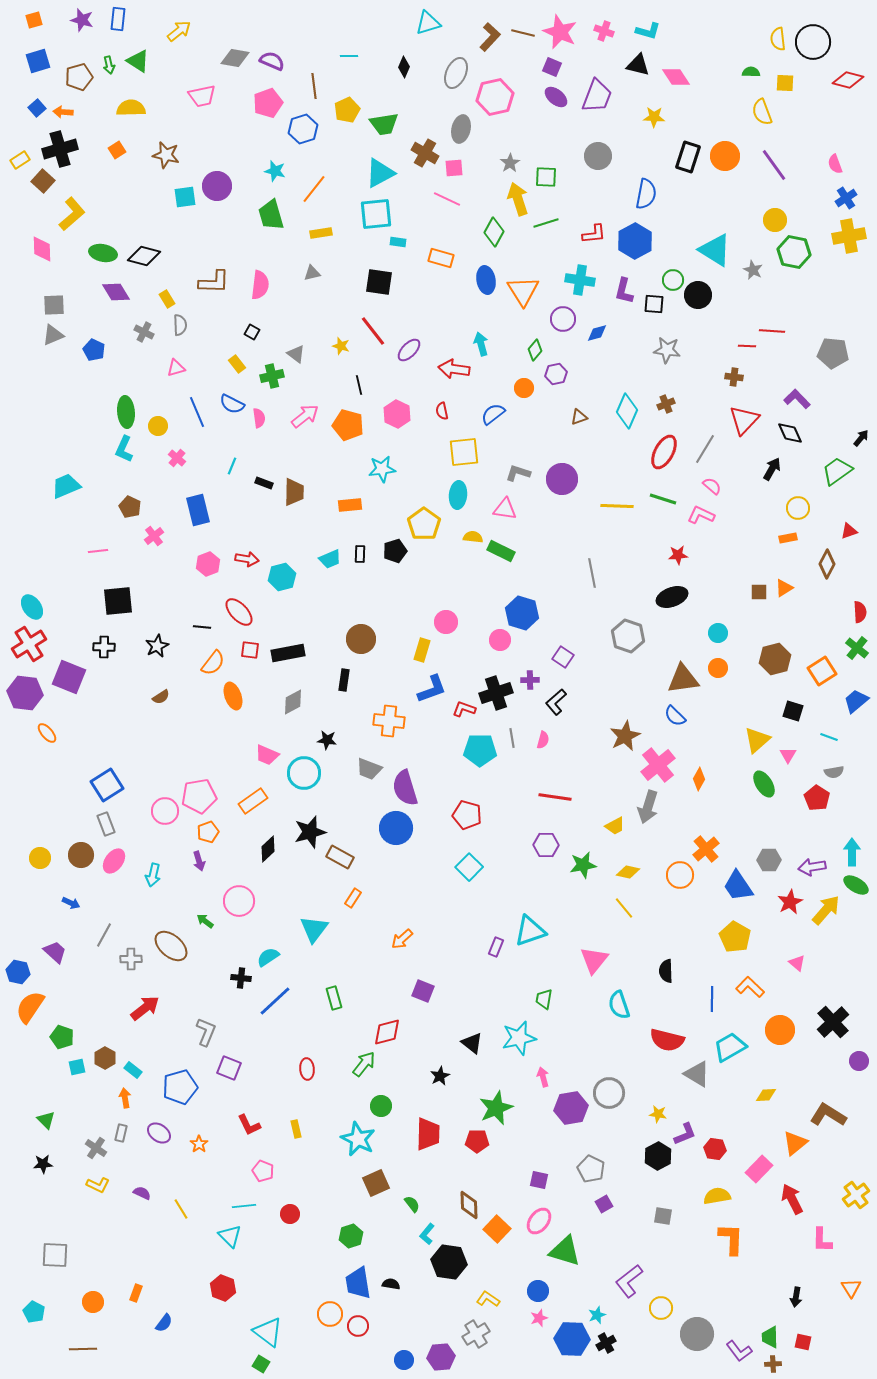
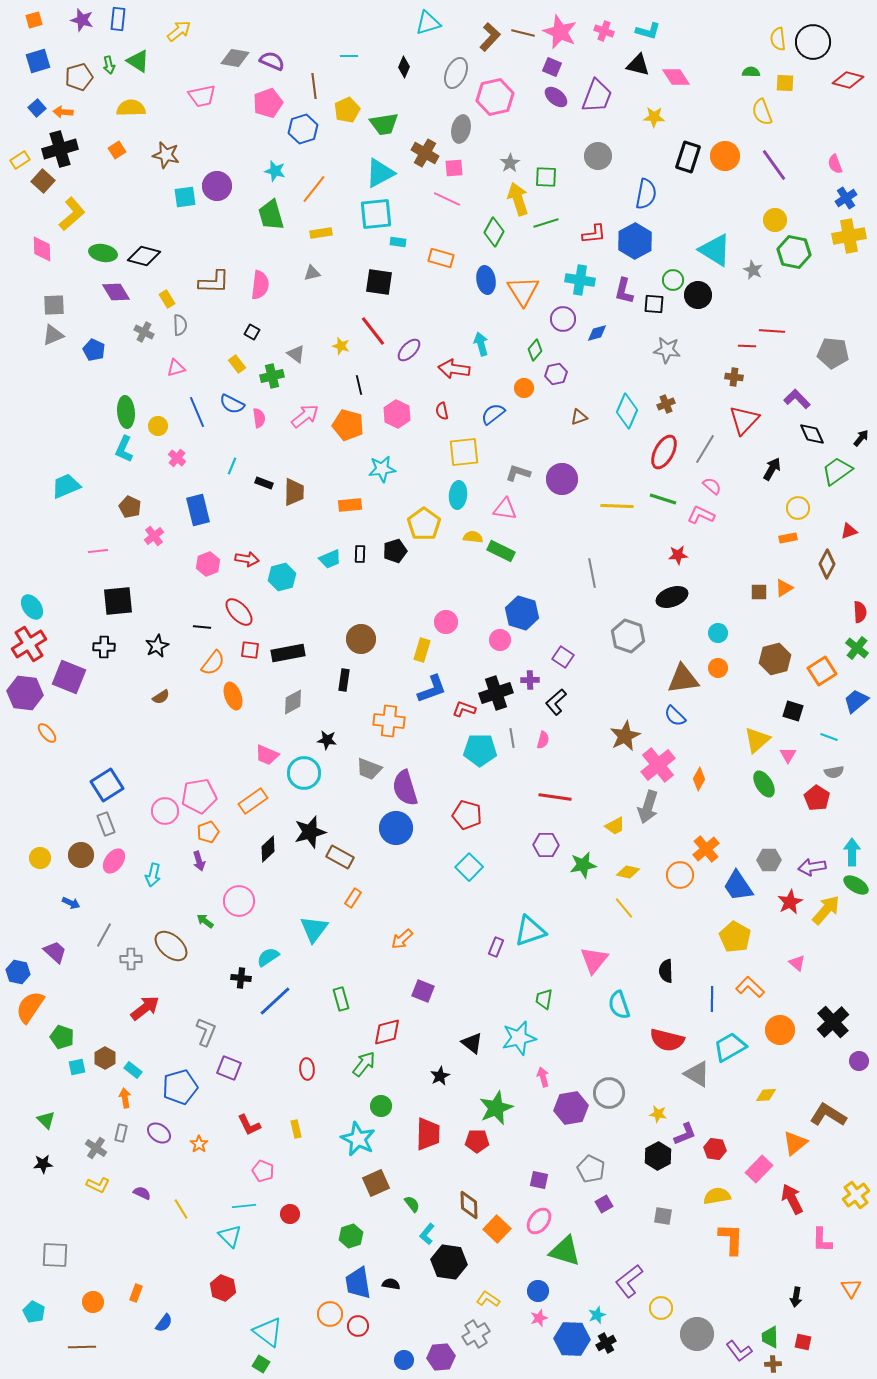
black diamond at (790, 433): moved 22 px right, 1 px down
green rectangle at (334, 998): moved 7 px right, 1 px down
brown line at (83, 1349): moved 1 px left, 2 px up
